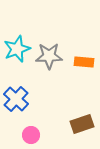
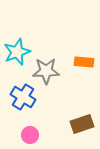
cyan star: moved 3 px down
gray star: moved 3 px left, 15 px down
blue cross: moved 7 px right, 2 px up; rotated 10 degrees counterclockwise
pink circle: moved 1 px left
